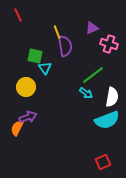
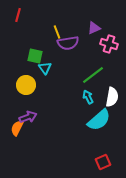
red line: rotated 40 degrees clockwise
purple triangle: moved 2 px right
purple semicircle: moved 3 px right, 3 px up; rotated 90 degrees clockwise
yellow circle: moved 2 px up
cyan arrow: moved 2 px right, 4 px down; rotated 152 degrees counterclockwise
cyan semicircle: moved 8 px left; rotated 20 degrees counterclockwise
